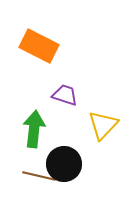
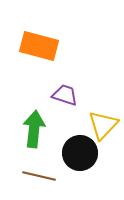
orange rectangle: rotated 12 degrees counterclockwise
black circle: moved 16 px right, 11 px up
